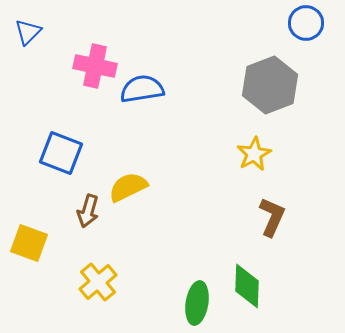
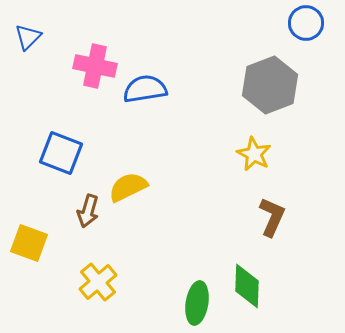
blue triangle: moved 5 px down
blue semicircle: moved 3 px right
yellow star: rotated 16 degrees counterclockwise
